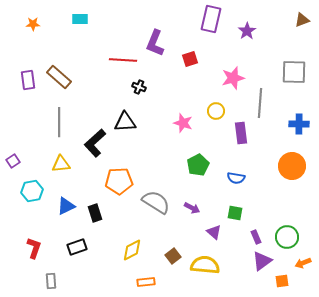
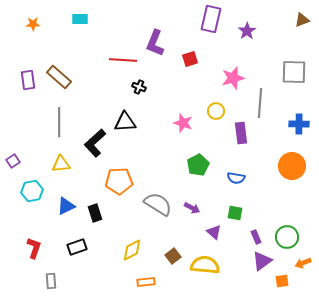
gray semicircle at (156, 202): moved 2 px right, 2 px down
